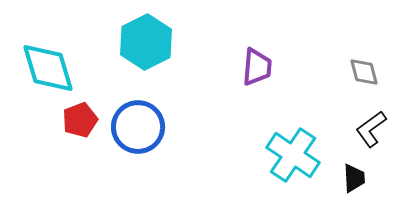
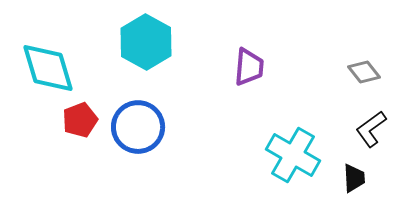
cyan hexagon: rotated 4 degrees counterclockwise
purple trapezoid: moved 8 px left
gray diamond: rotated 24 degrees counterclockwise
cyan cross: rotated 4 degrees counterclockwise
